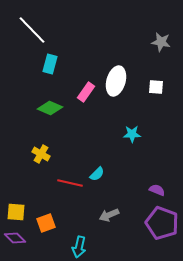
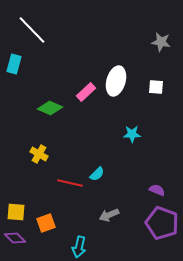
cyan rectangle: moved 36 px left
pink rectangle: rotated 12 degrees clockwise
yellow cross: moved 2 px left
